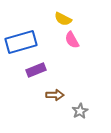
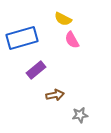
blue rectangle: moved 1 px right, 4 px up
purple rectangle: rotated 18 degrees counterclockwise
brown arrow: rotated 12 degrees counterclockwise
gray star: moved 4 px down; rotated 21 degrees clockwise
